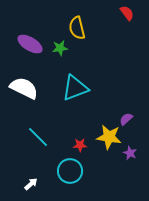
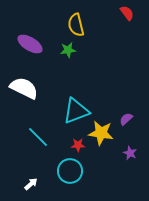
yellow semicircle: moved 1 px left, 3 px up
green star: moved 8 px right, 2 px down
cyan triangle: moved 1 px right, 23 px down
yellow star: moved 8 px left, 4 px up
red star: moved 2 px left
